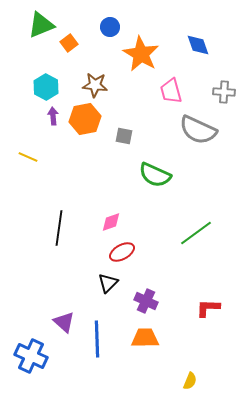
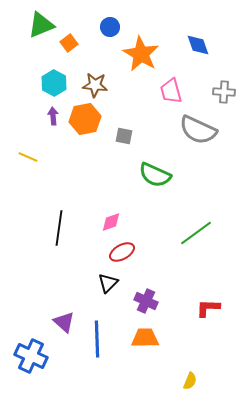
cyan hexagon: moved 8 px right, 4 px up
